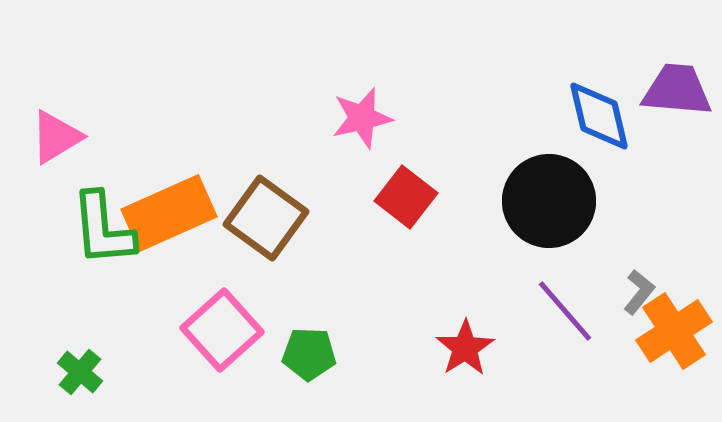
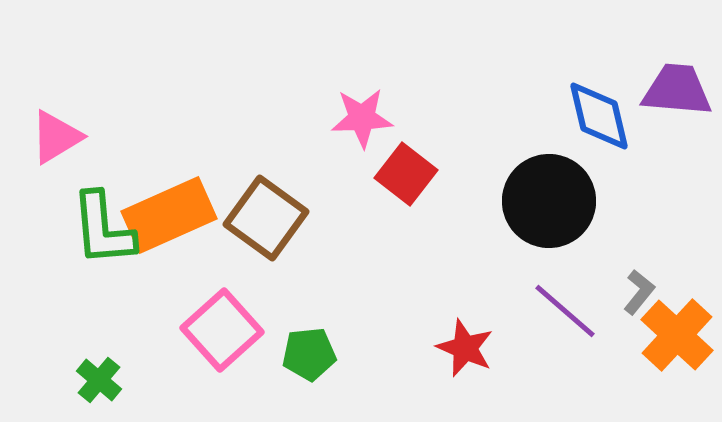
pink star: rotated 10 degrees clockwise
red square: moved 23 px up
orange rectangle: moved 2 px down
purple line: rotated 8 degrees counterclockwise
orange cross: moved 3 px right, 4 px down; rotated 14 degrees counterclockwise
red star: rotated 16 degrees counterclockwise
green pentagon: rotated 8 degrees counterclockwise
green cross: moved 19 px right, 8 px down
